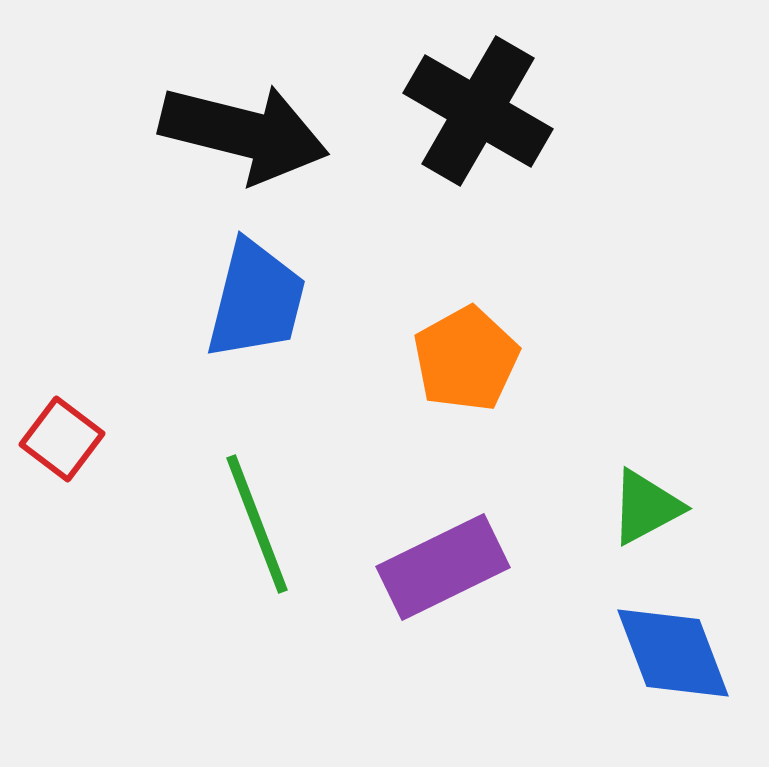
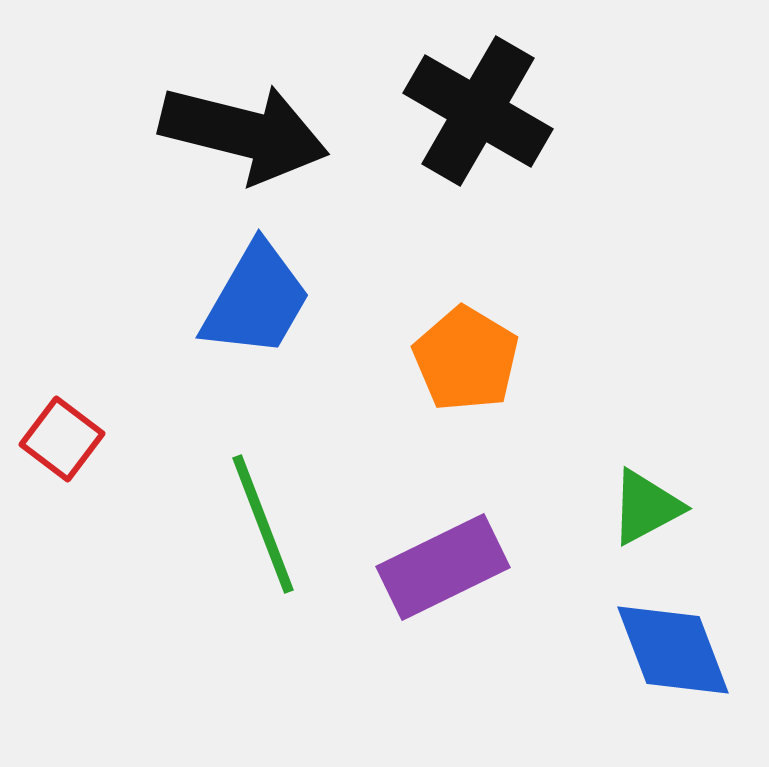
blue trapezoid: rotated 16 degrees clockwise
orange pentagon: rotated 12 degrees counterclockwise
green line: moved 6 px right
blue diamond: moved 3 px up
